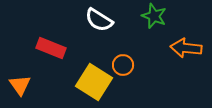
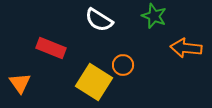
orange triangle: moved 2 px up
